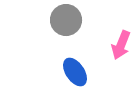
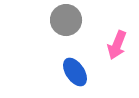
pink arrow: moved 4 px left
